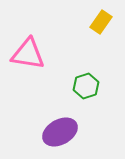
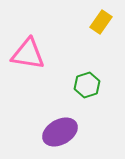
green hexagon: moved 1 px right, 1 px up
